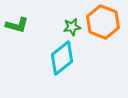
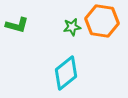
orange hexagon: moved 1 px left, 1 px up; rotated 12 degrees counterclockwise
cyan diamond: moved 4 px right, 15 px down
